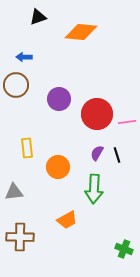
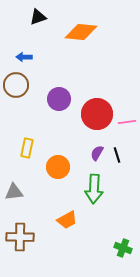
yellow rectangle: rotated 18 degrees clockwise
green cross: moved 1 px left, 1 px up
